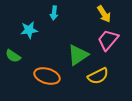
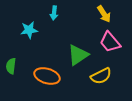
pink trapezoid: moved 2 px right, 2 px down; rotated 80 degrees counterclockwise
green semicircle: moved 2 px left, 10 px down; rotated 63 degrees clockwise
yellow semicircle: moved 3 px right
